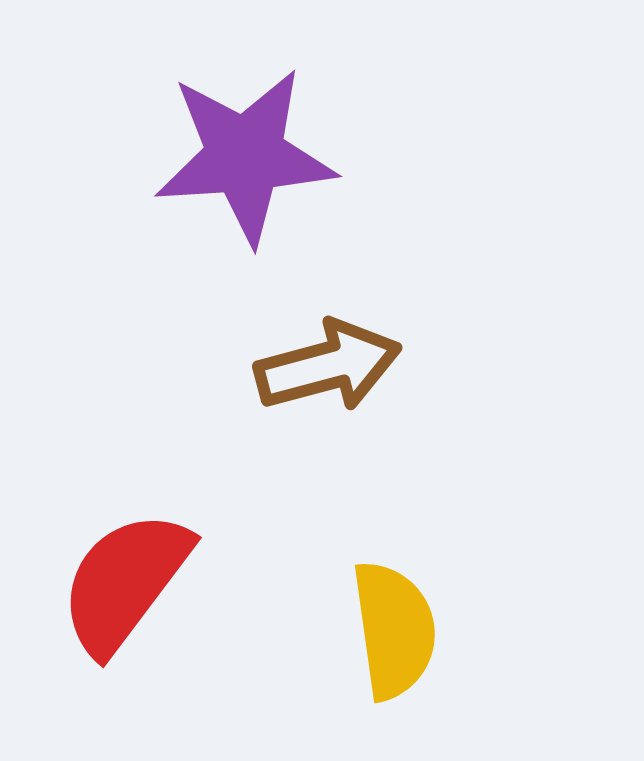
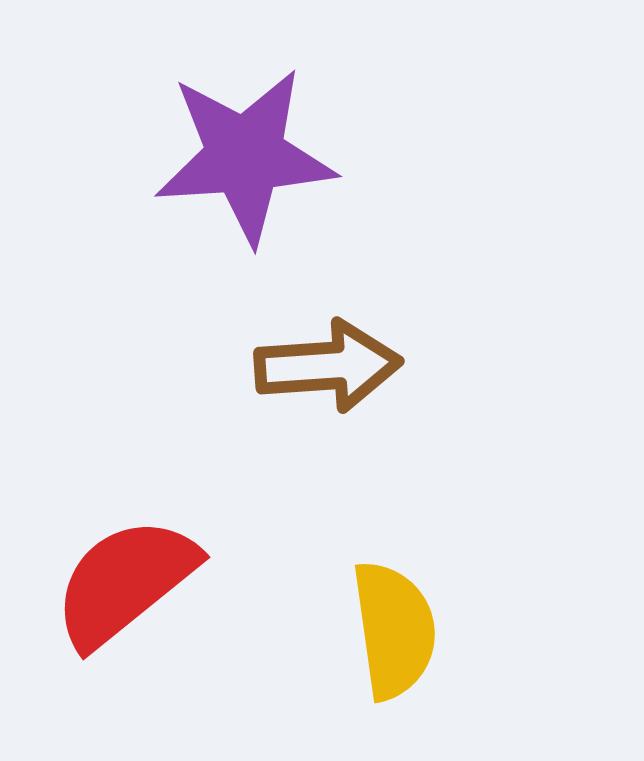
brown arrow: rotated 11 degrees clockwise
red semicircle: rotated 14 degrees clockwise
